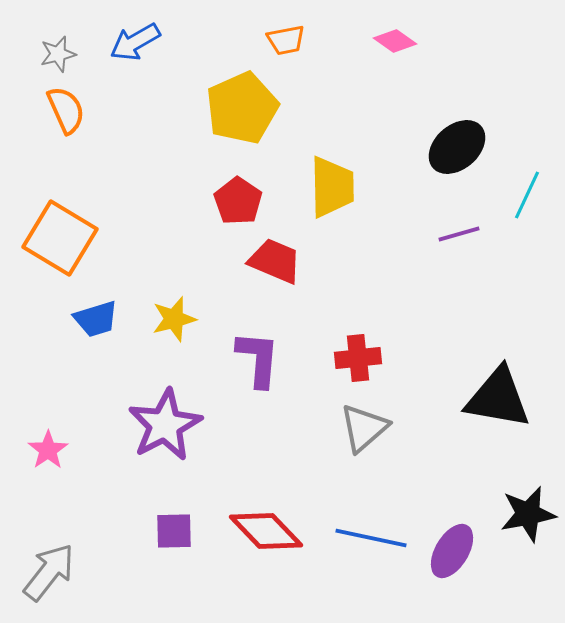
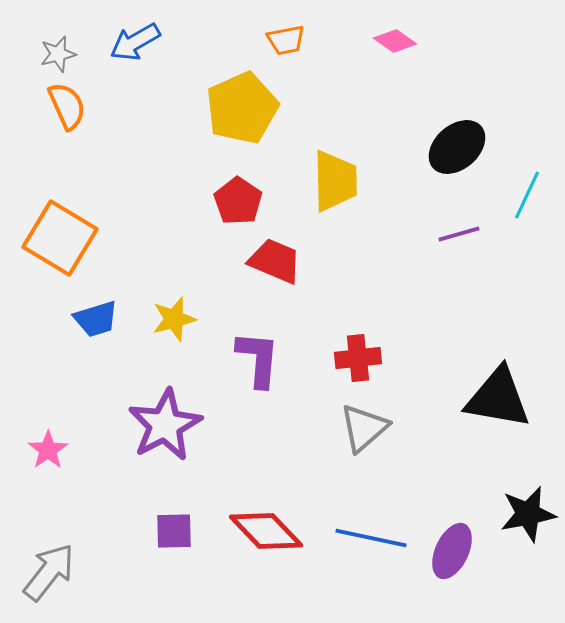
orange semicircle: moved 1 px right, 4 px up
yellow trapezoid: moved 3 px right, 6 px up
purple ellipse: rotated 6 degrees counterclockwise
